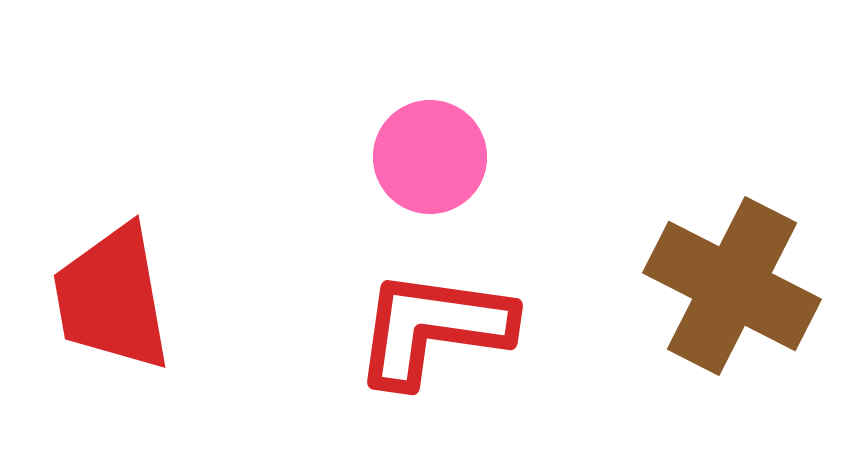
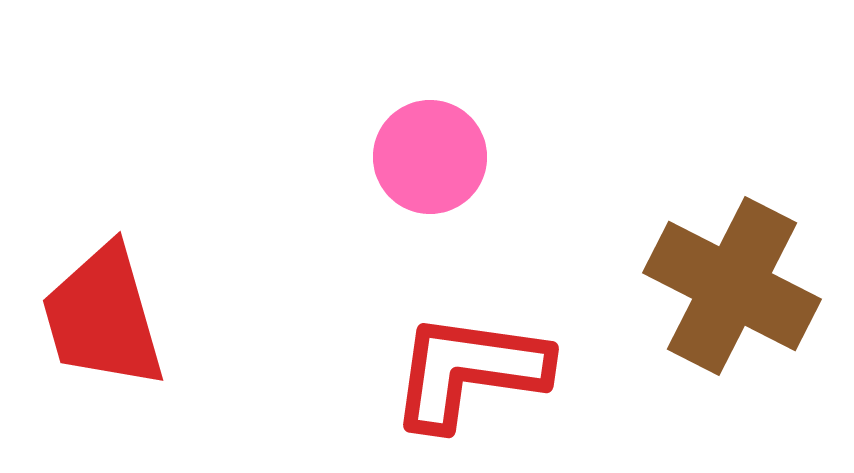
red trapezoid: moved 9 px left, 19 px down; rotated 6 degrees counterclockwise
red L-shape: moved 36 px right, 43 px down
